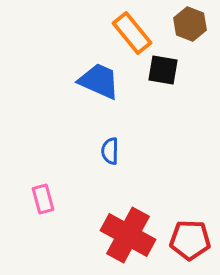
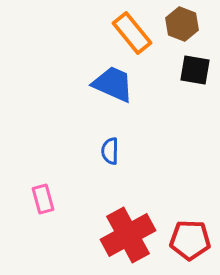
brown hexagon: moved 8 px left
black square: moved 32 px right
blue trapezoid: moved 14 px right, 3 px down
red cross: rotated 32 degrees clockwise
